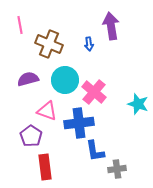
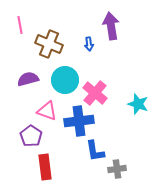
pink cross: moved 1 px right, 1 px down
blue cross: moved 2 px up
